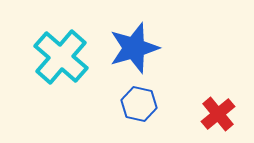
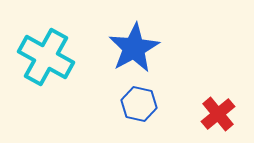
blue star: rotated 12 degrees counterclockwise
cyan cross: moved 15 px left; rotated 12 degrees counterclockwise
